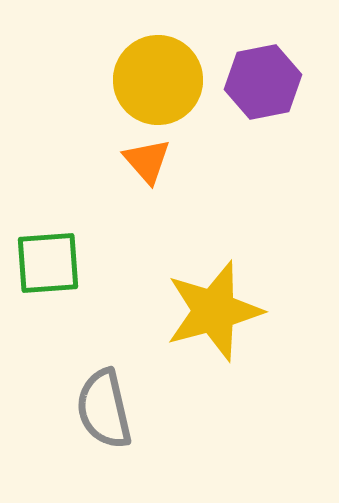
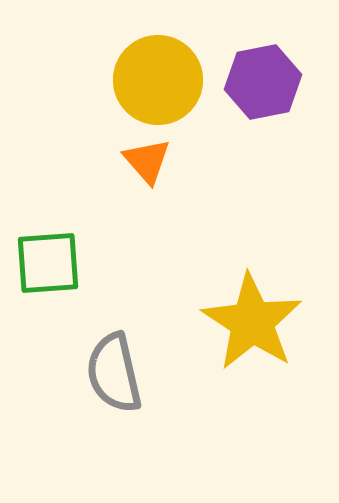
yellow star: moved 38 px right, 11 px down; rotated 24 degrees counterclockwise
gray semicircle: moved 10 px right, 36 px up
